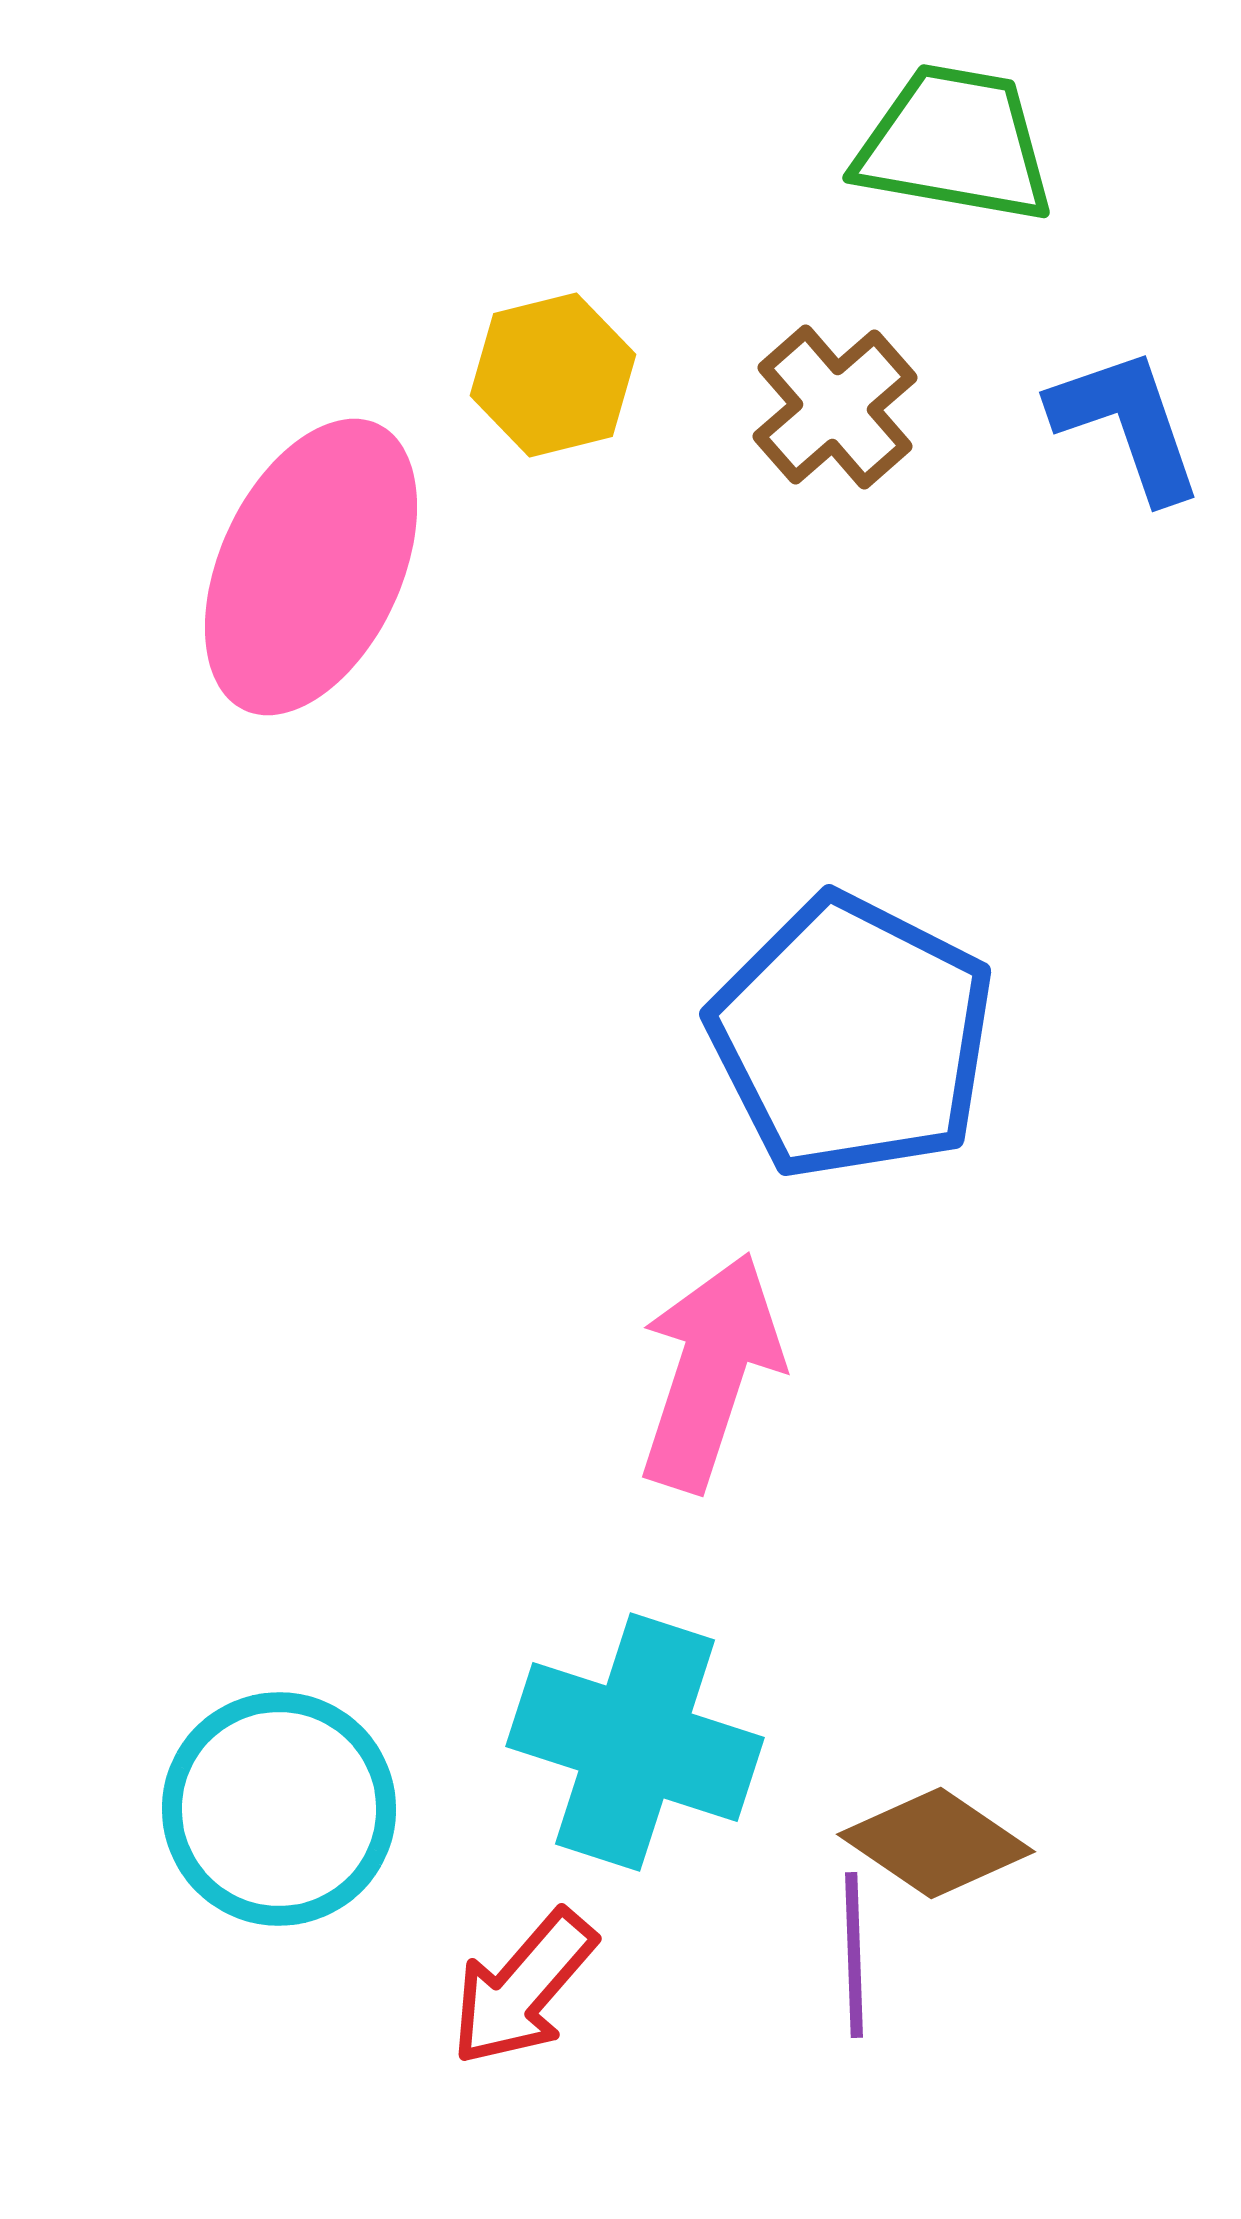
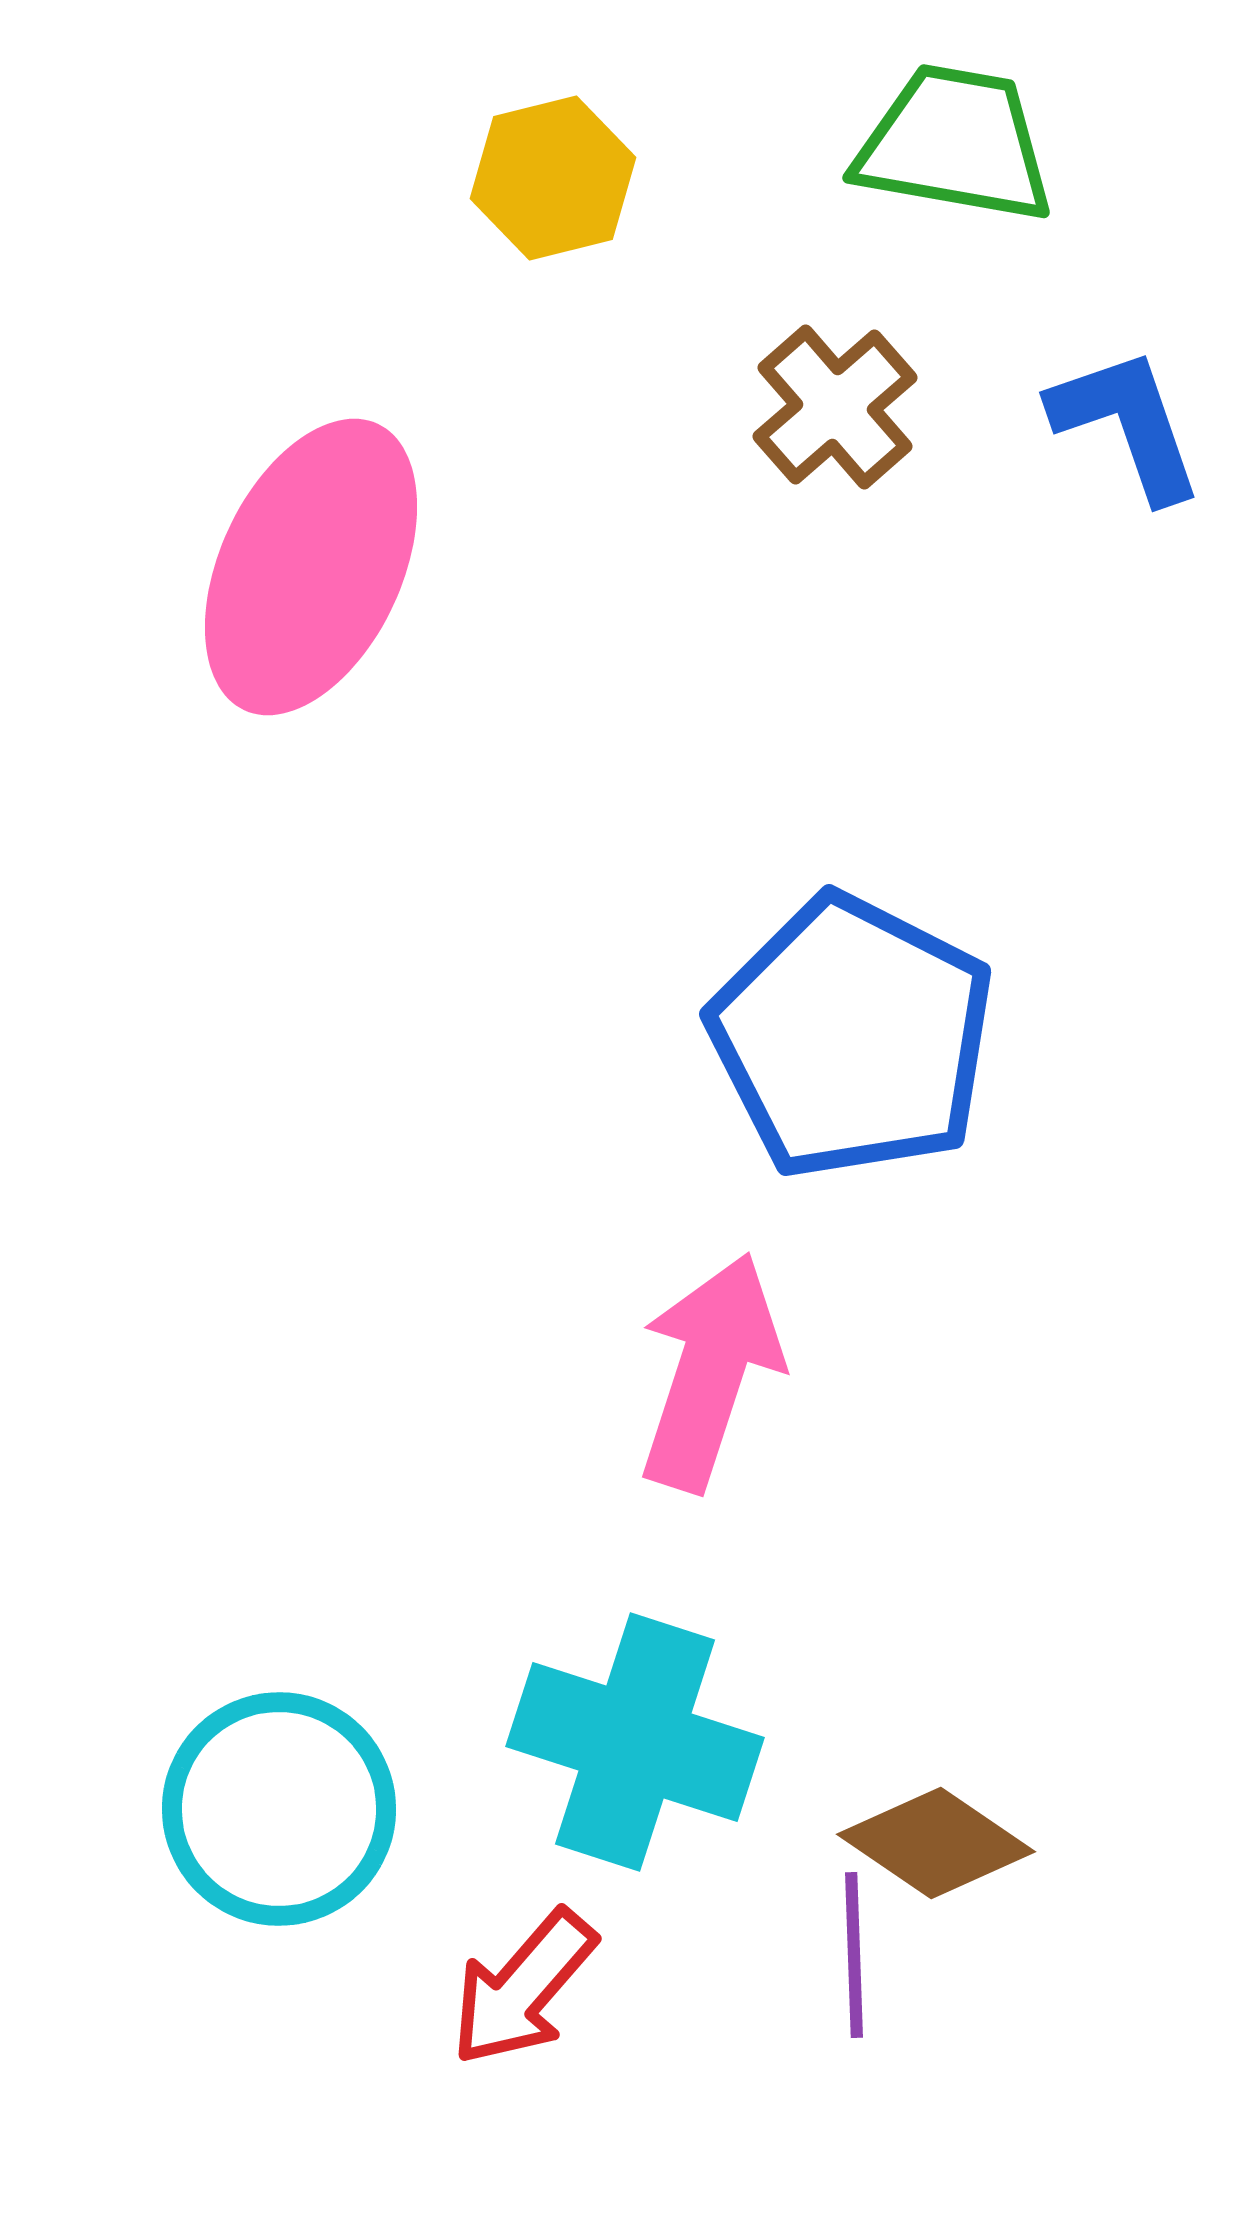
yellow hexagon: moved 197 px up
